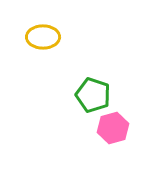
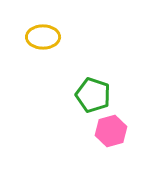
pink hexagon: moved 2 px left, 3 px down
